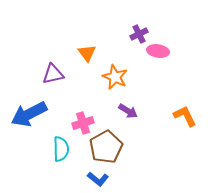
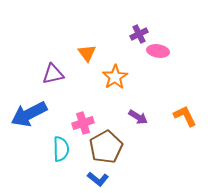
orange star: rotated 15 degrees clockwise
purple arrow: moved 10 px right, 6 px down
